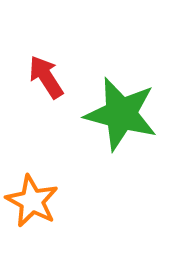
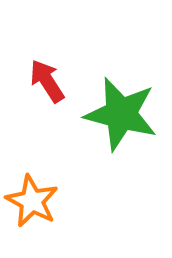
red arrow: moved 1 px right, 4 px down
